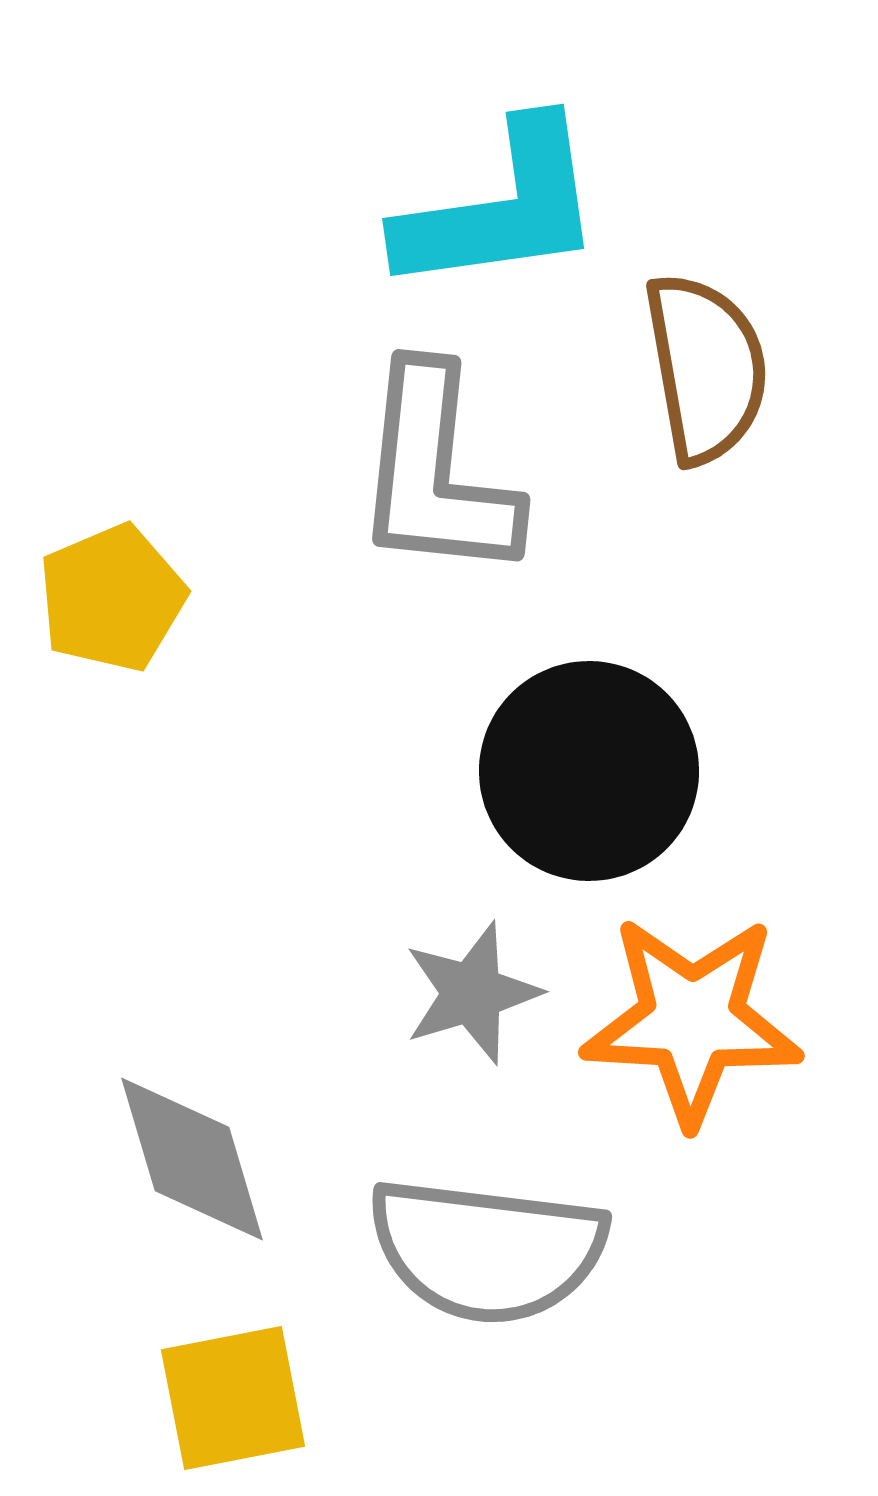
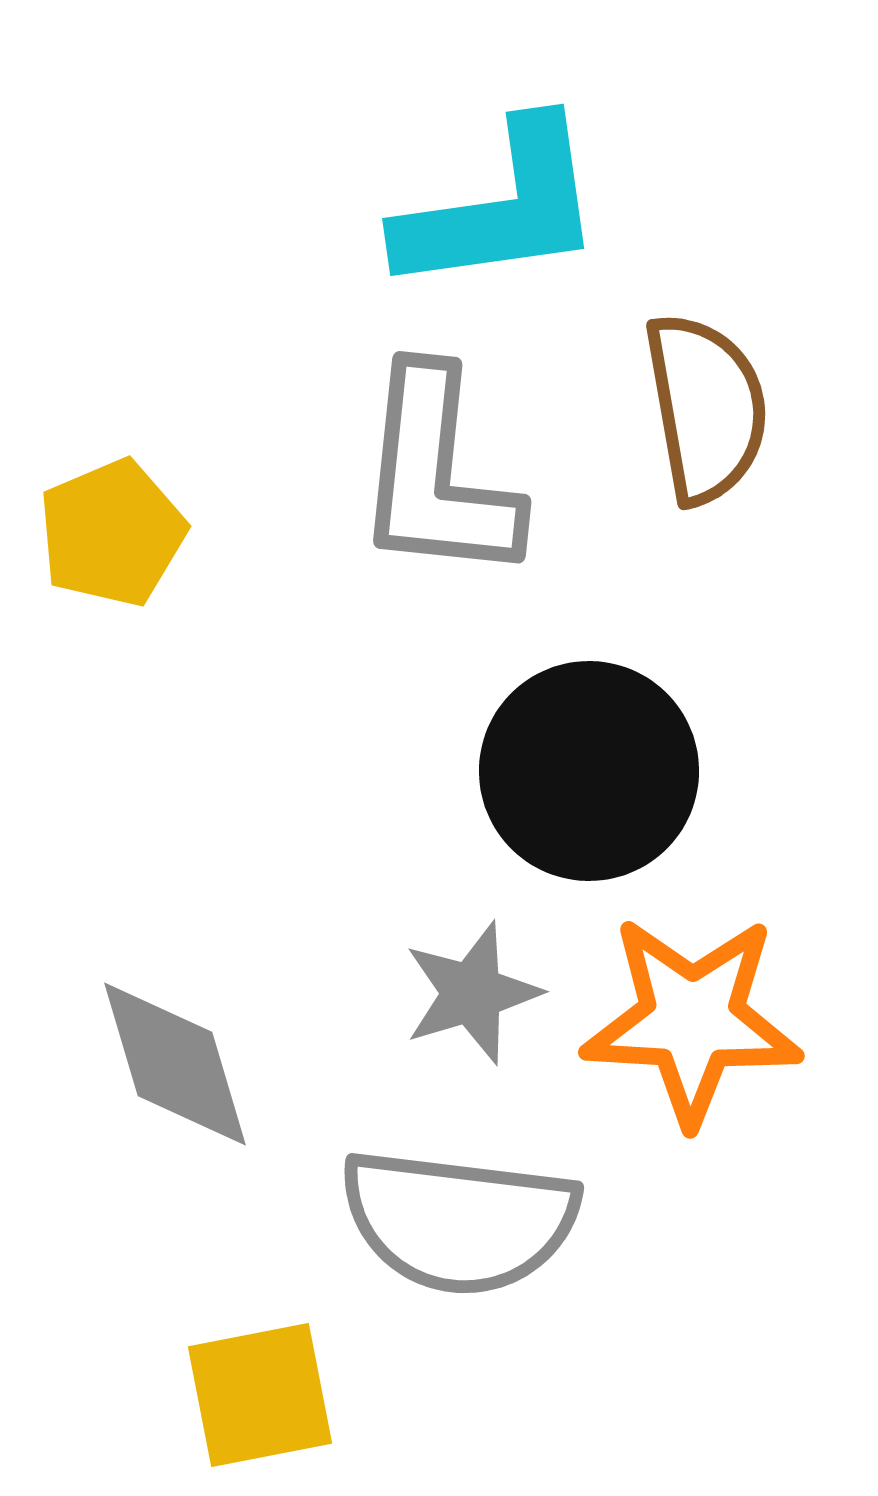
brown semicircle: moved 40 px down
gray L-shape: moved 1 px right, 2 px down
yellow pentagon: moved 65 px up
gray diamond: moved 17 px left, 95 px up
gray semicircle: moved 28 px left, 29 px up
yellow square: moved 27 px right, 3 px up
